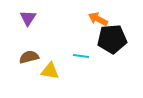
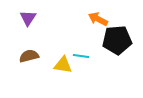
black pentagon: moved 5 px right, 1 px down
brown semicircle: moved 1 px up
yellow triangle: moved 13 px right, 6 px up
